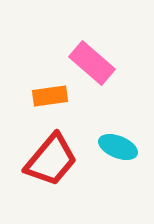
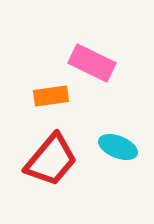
pink rectangle: rotated 15 degrees counterclockwise
orange rectangle: moved 1 px right
